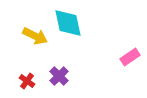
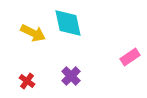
yellow arrow: moved 2 px left, 3 px up
purple cross: moved 12 px right
